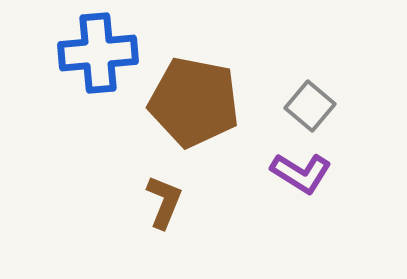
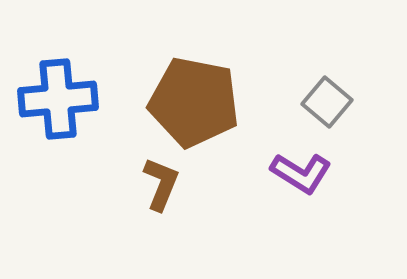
blue cross: moved 40 px left, 46 px down
gray square: moved 17 px right, 4 px up
brown L-shape: moved 3 px left, 18 px up
